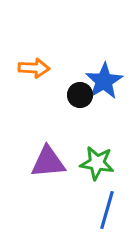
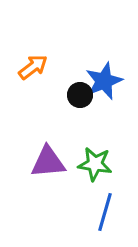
orange arrow: moved 1 px left, 1 px up; rotated 40 degrees counterclockwise
blue star: rotated 9 degrees clockwise
green star: moved 2 px left, 1 px down
blue line: moved 2 px left, 2 px down
